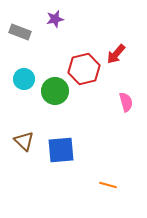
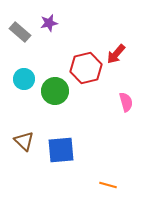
purple star: moved 6 px left, 4 px down
gray rectangle: rotated 20 degrees clockwise
red hexagon: moved 2 px right, 1 px up
